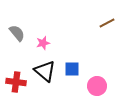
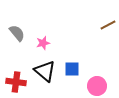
brown line: moved 1 px right, 2 px down
